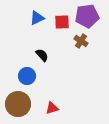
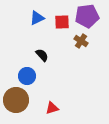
brown circle: moved 2 px left, 4 px up
